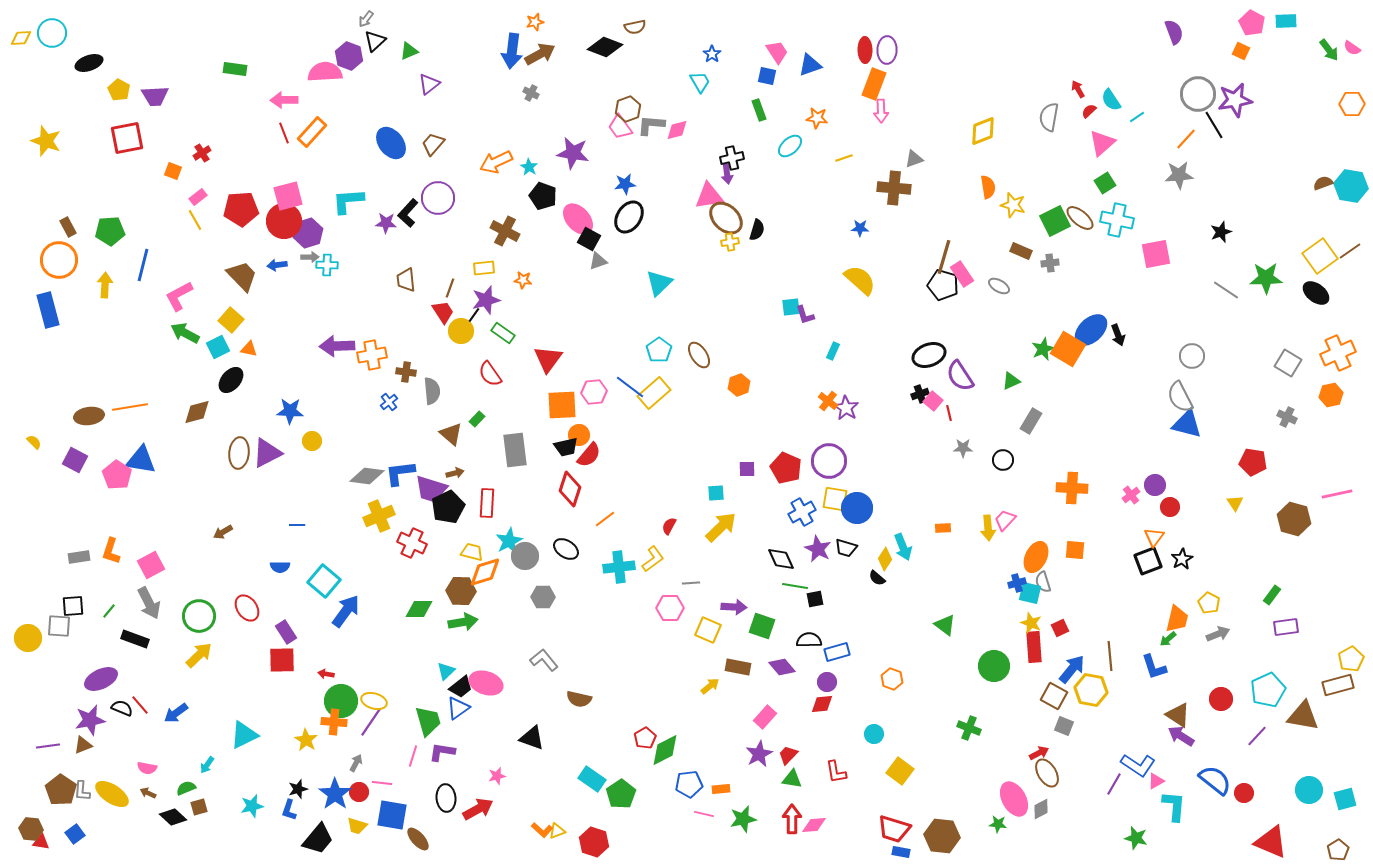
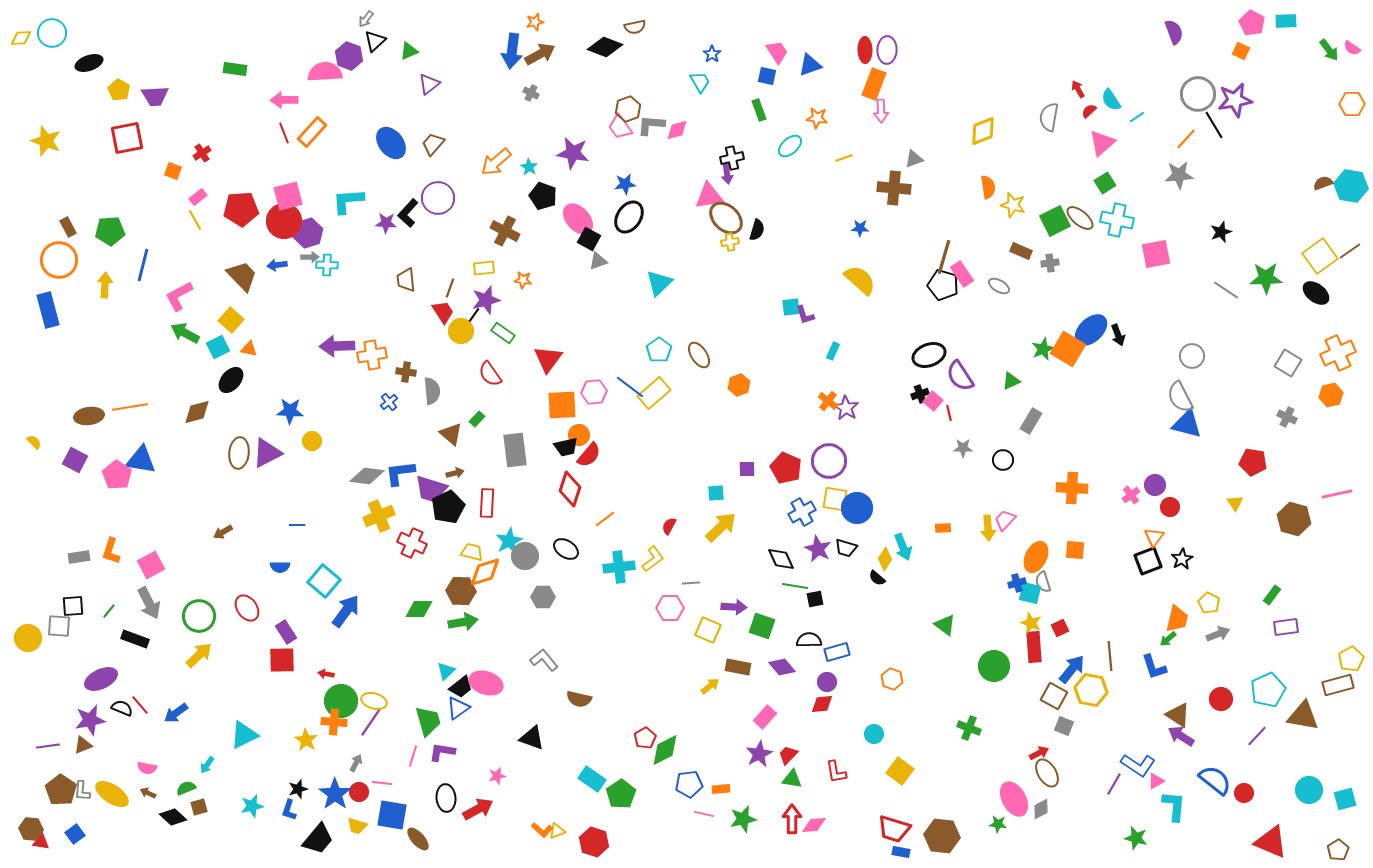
orange arrow at (496, 162): rotated 16 degrees counterclockwise
